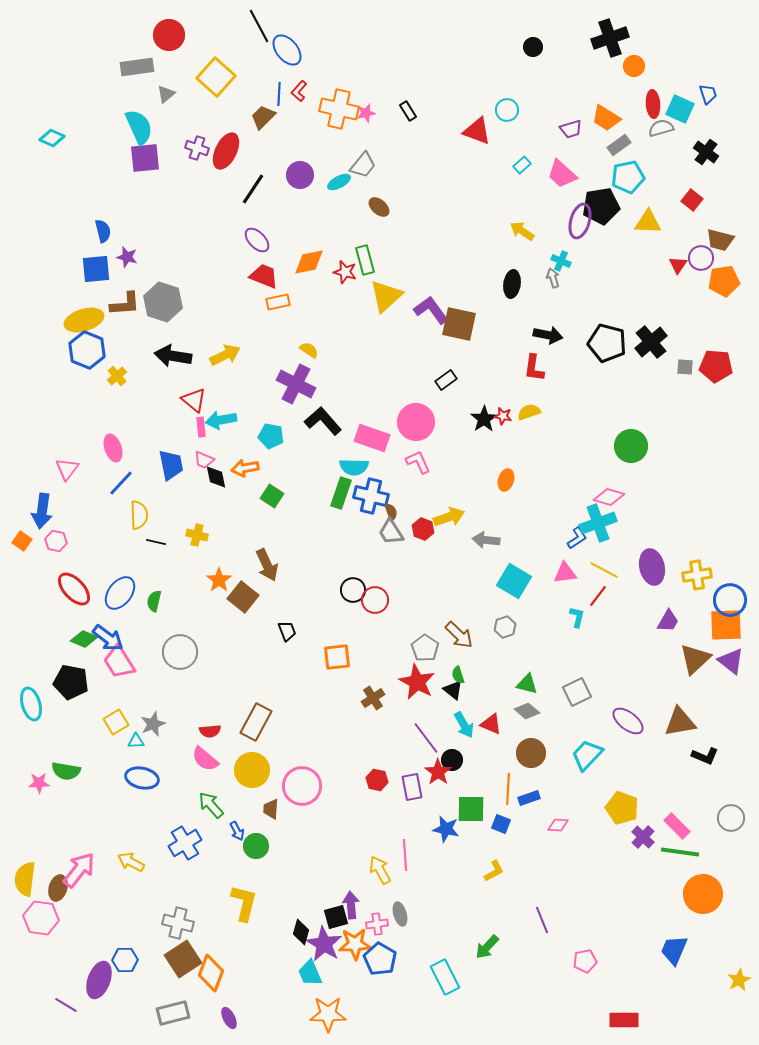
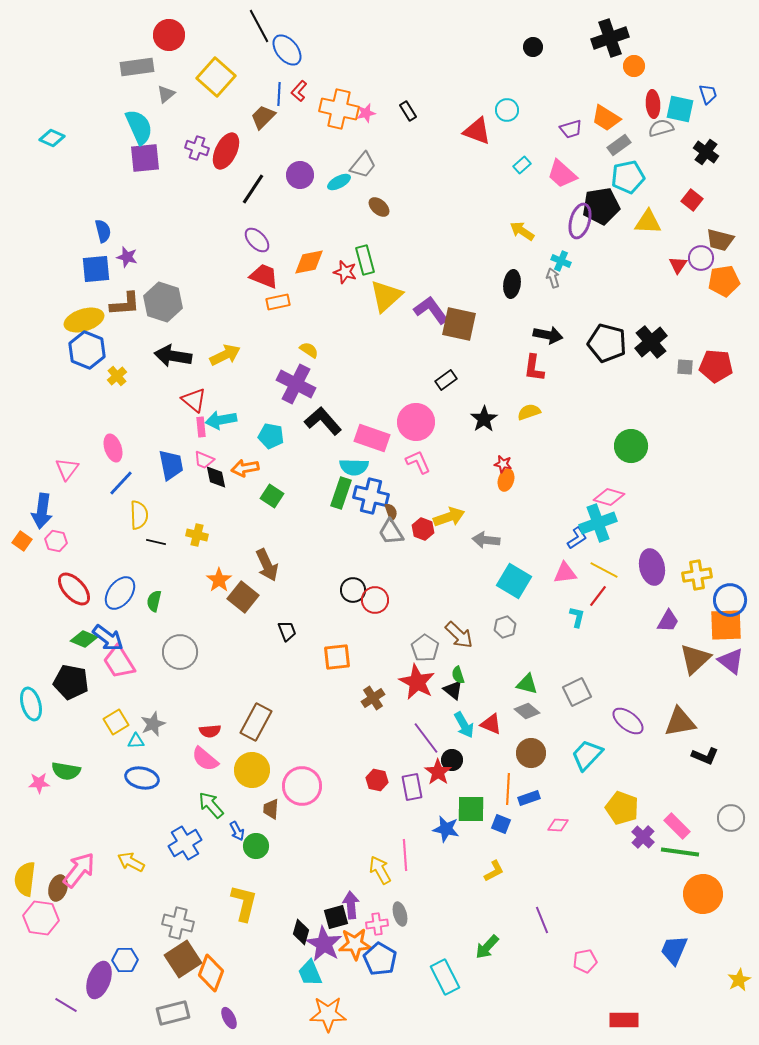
cyan square at (680, 109): rotated 12 degrees counterclockwise
red star at (503, 416): moved 48 px down
